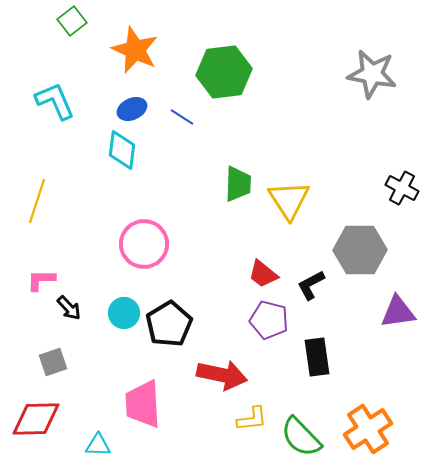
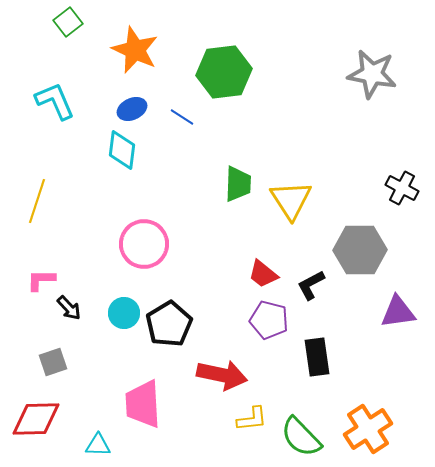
green square: moved 4 px left, 1 px down
yellow triangle: moved 2 px right
